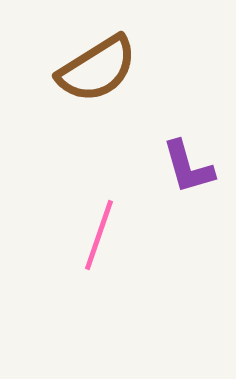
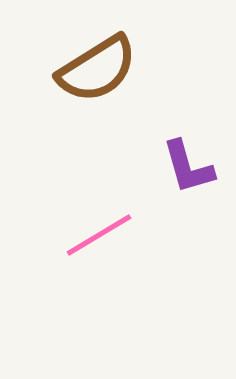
pink line: rotated 40 degrees clockwise
